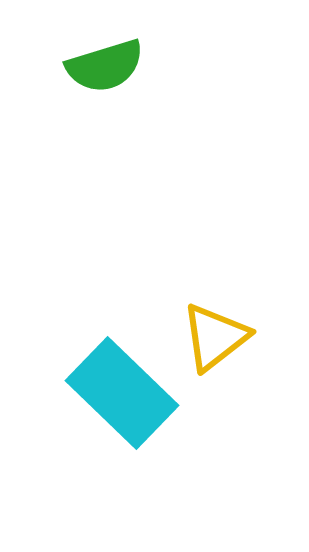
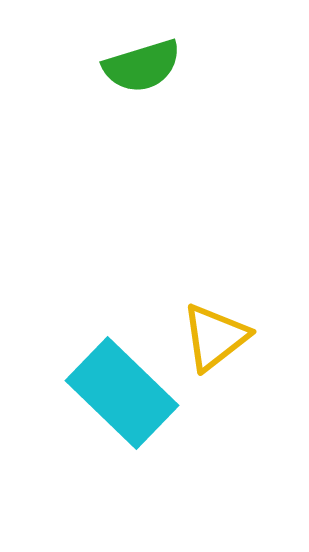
green semicircle: moved 37 px right
